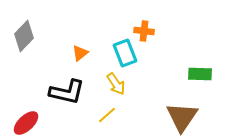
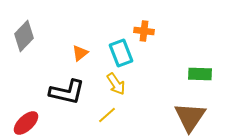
cyan rectangle: moved 4 px left
brown triangle: moved 8 px right
